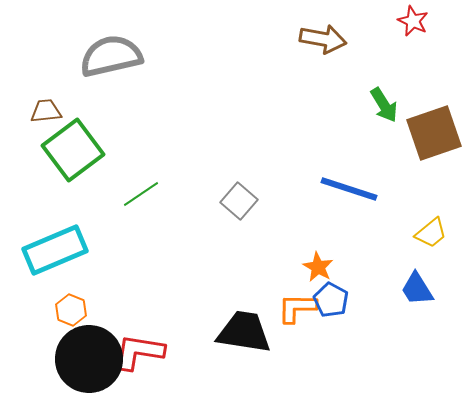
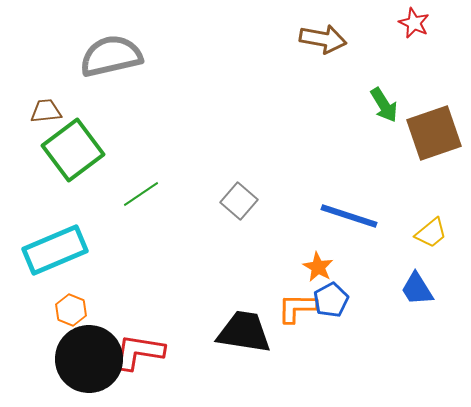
red star: moved 1 px right, 2 px down
blue line: moved 27 px down
blue pentagon: rotated 16 degrees clockwise
